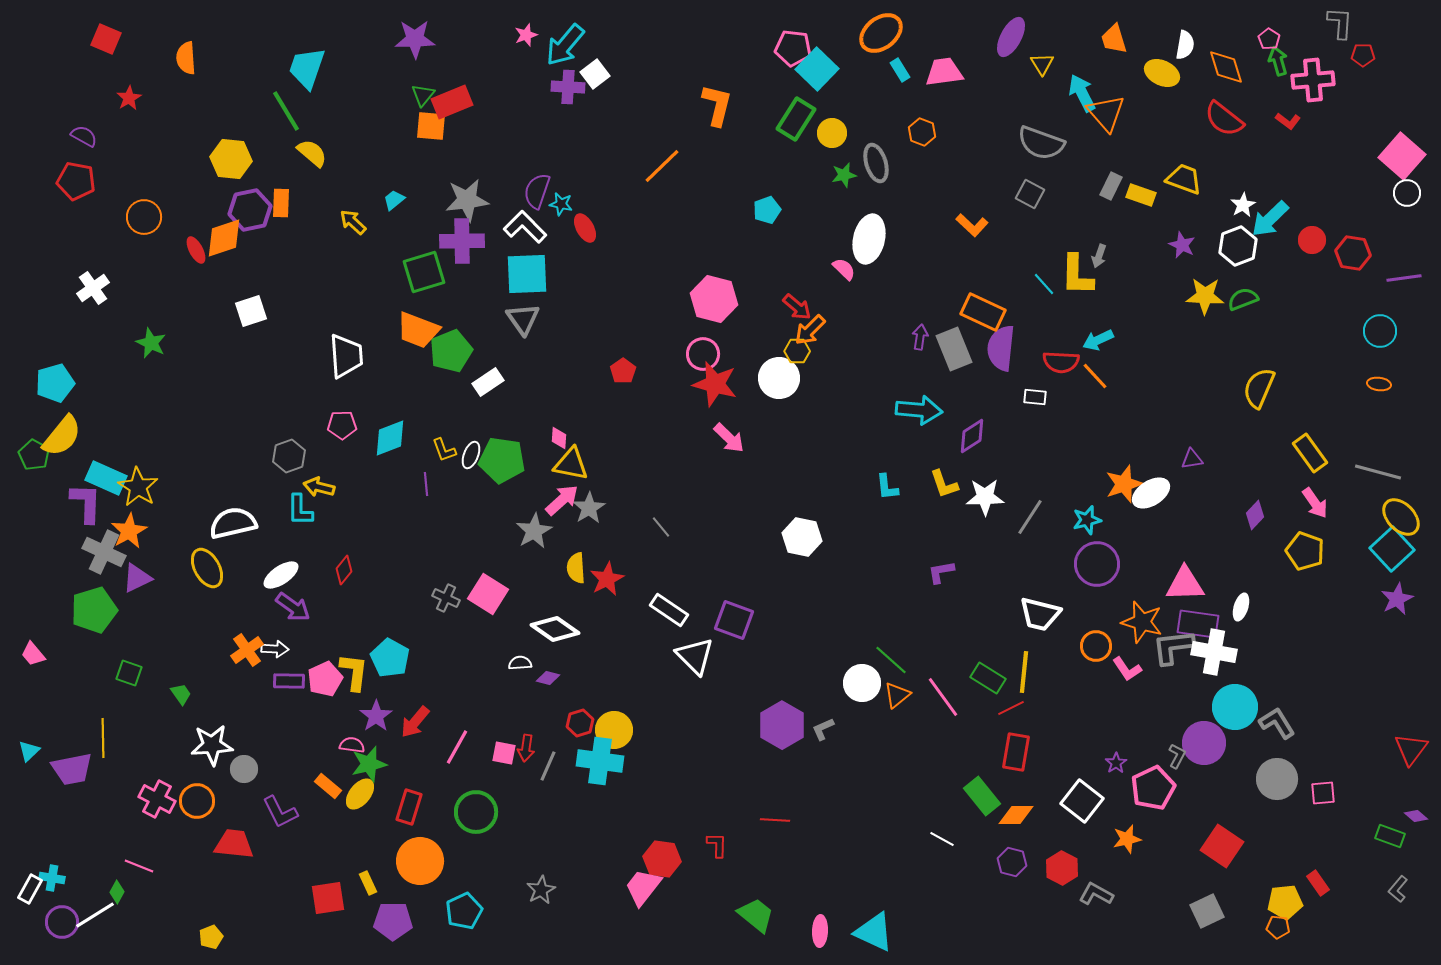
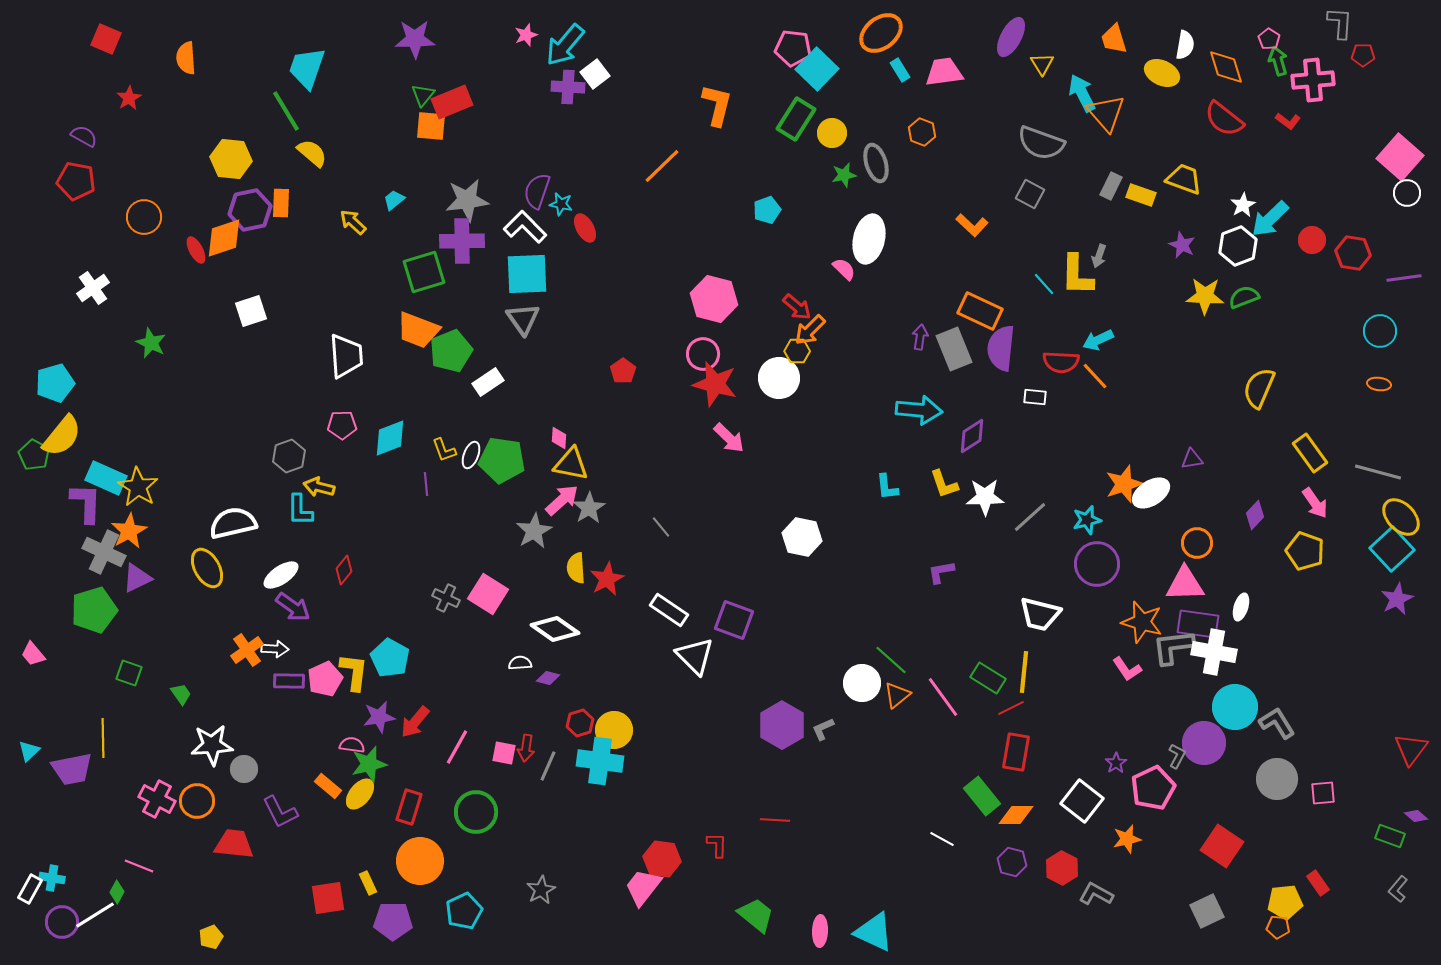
pink square at (1402, 156): moved 2 px left, 1 px down
green semicircle at (1243, 299): moved 1 px right, 2 px up
orange rectangle at (983, 312): moved 3 px left, 1 px up
gray line at (1030, 517): rotated 15 degrees clockwise
orange circle at (1096, 646): moved 101 px right, 103 px up
purple star at (376, 716): moved 3 px right, 1 px down; rotated 24 degrees clockwise
